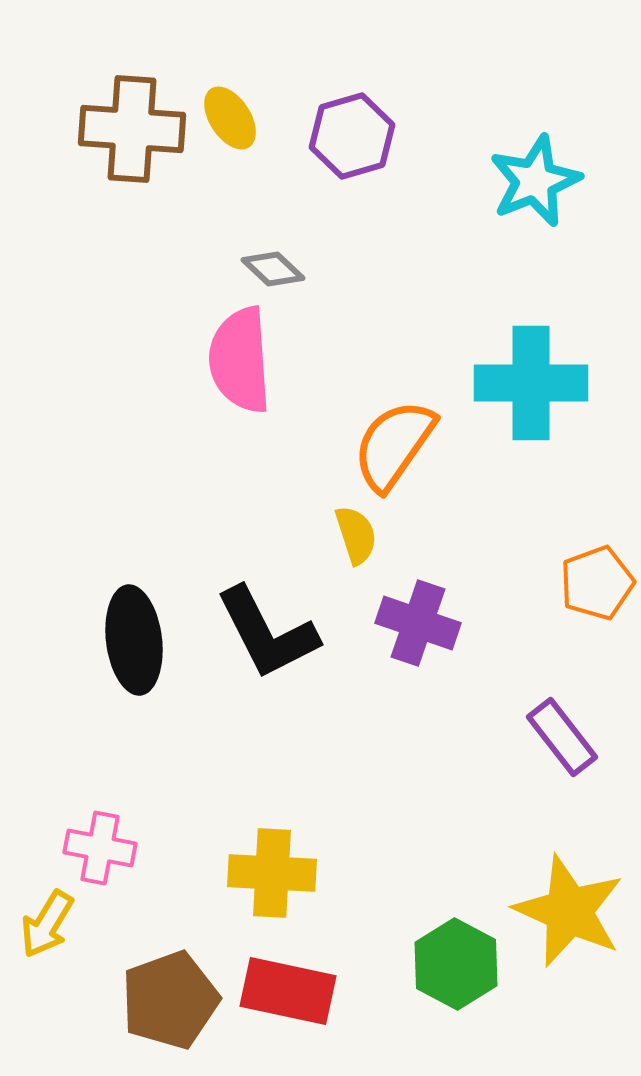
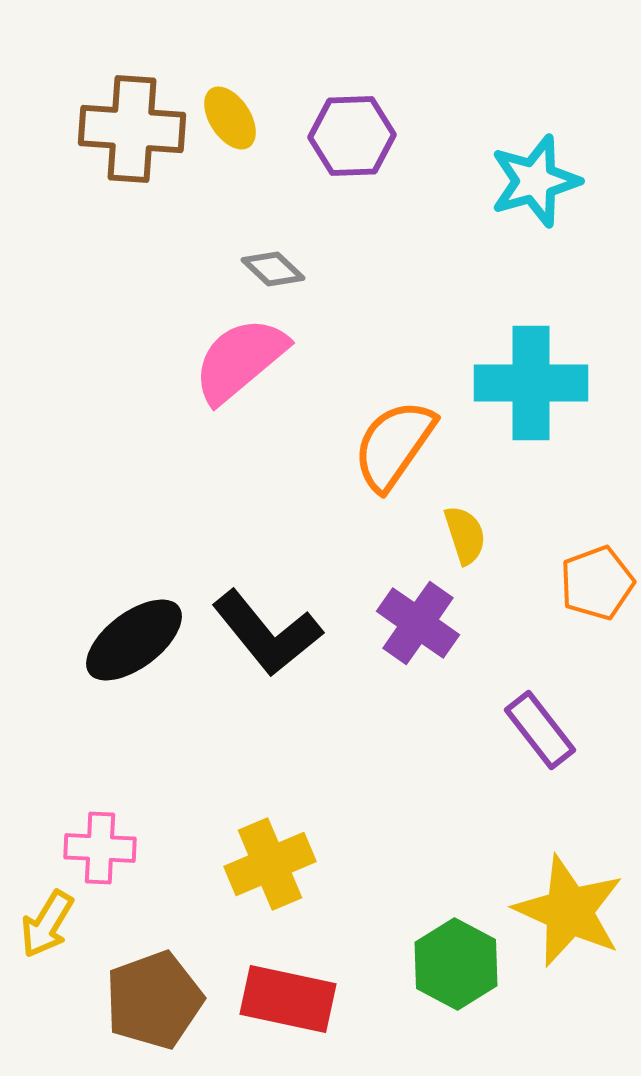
purple hexagon: rotated 14 degrees clockwise
cyan star: rotated 6 degrees clockwise
pink semicircle: rotated 54 degrees clockwise
yellow semicircle: moved 109 px right
purple cross: rotated 16 degrees clockwise
black L-shape: rotated 12 degrees counterclockwise
black ellipse: rotated 60 degrees clockwise
purple rectangle: moved 22 px left, 7 px up
pink cross: rotated 8 degrees counterclockwise
yellow cross: moved 2 px left, 9 px up; rotated 26 degrees counterclockwise
red rectangle: moved 8 px down
brown pentagon: moved 16 px left
